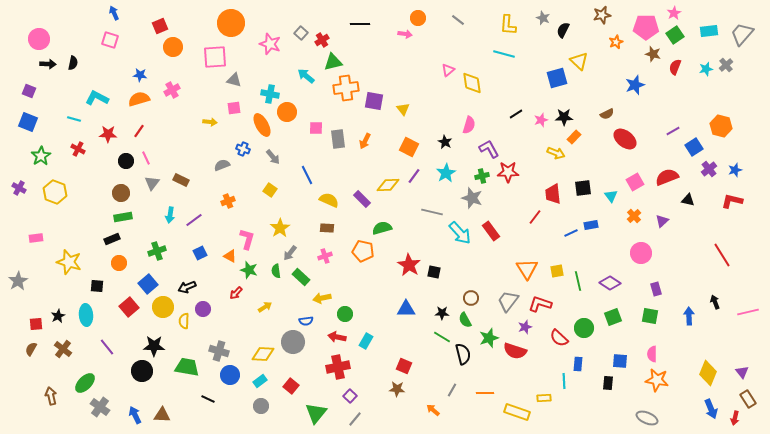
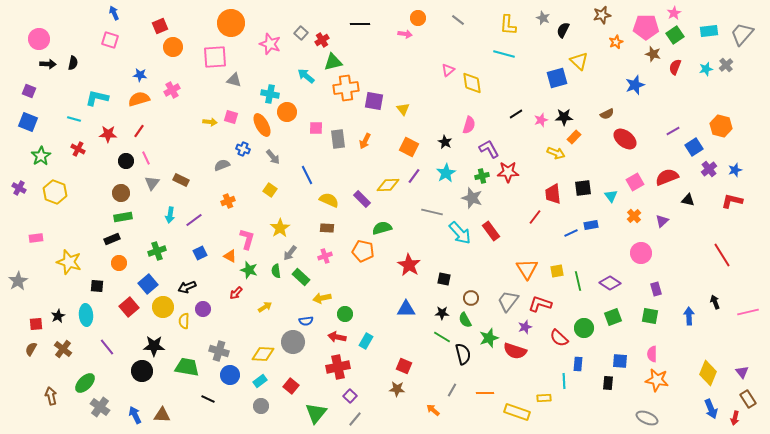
cyan L-shape at (97, 98): rotated 15 degrees counterclockwise
pink square at (234, 108): moved 3 px left, 9 px down; rotated 24 degrees clockwise
black square at (434, 272): moved 10 px right, 7 px down
